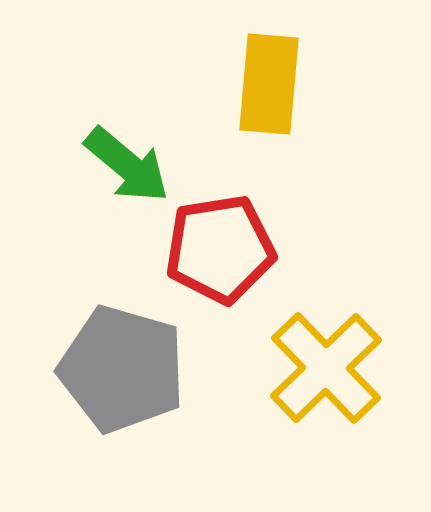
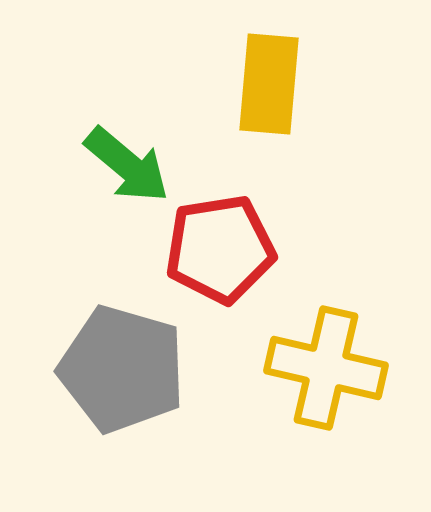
yellow cross: rotated 33 degrees counterclockwise
